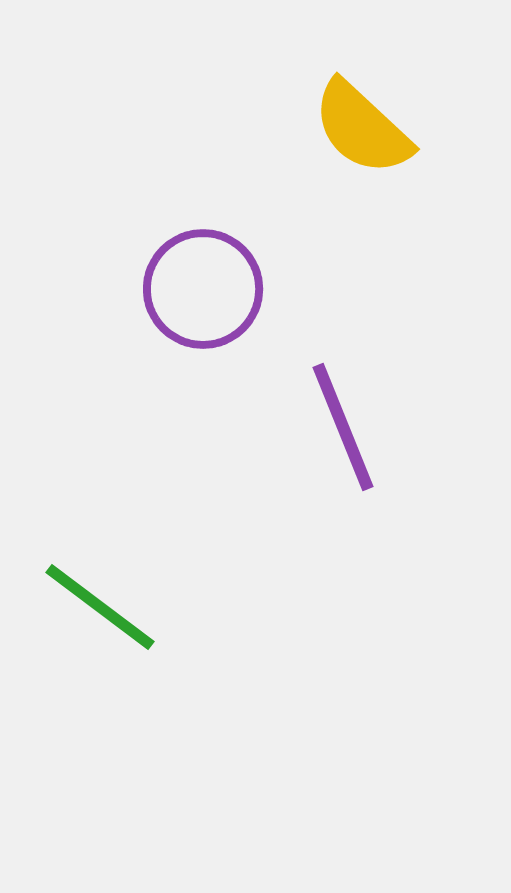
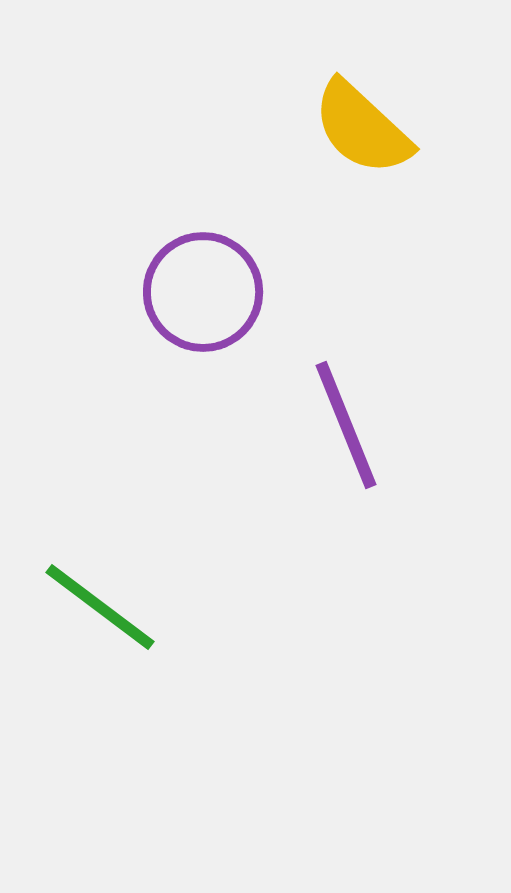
purple circle: moved 3 px down
purple line: moved 3 px right, 2 px up
